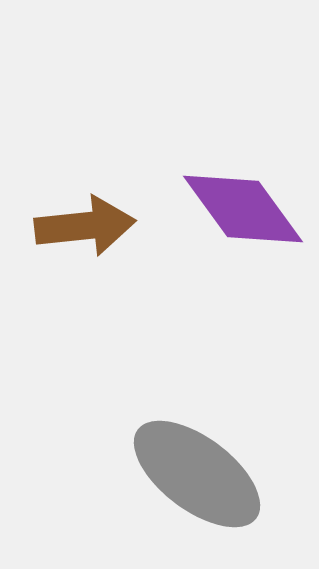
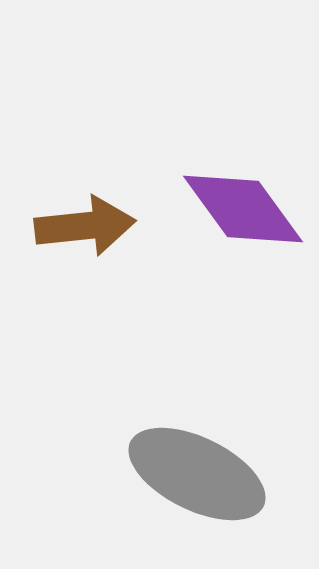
gray ellipse: rotated 11 degrees counterclockwise
